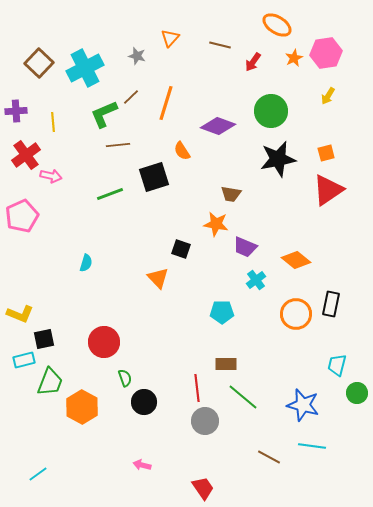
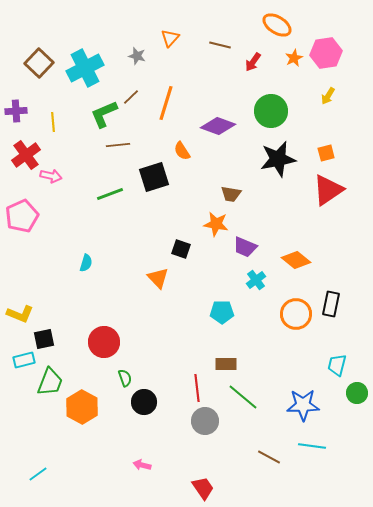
blue star at (303, 405): rotated 16 degrees counterclockwise
